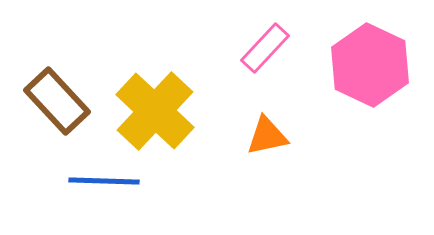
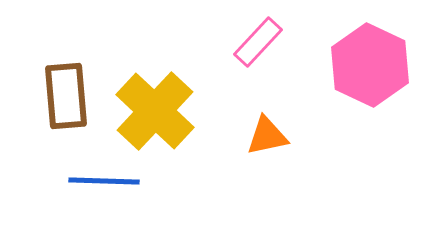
pink rectangle: moved 7 px left, 6 px up
brown rectangle: moved 9 px right, 5 px up; rotated 38 degrees clockwise
